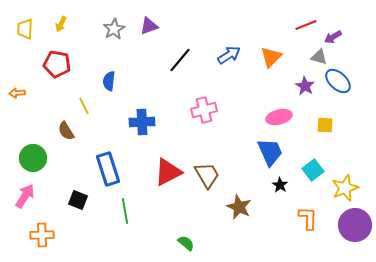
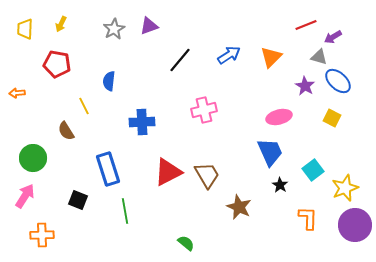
yellow square: moved 7 px right, 7 px up; rotated 24 degrees clockwise
